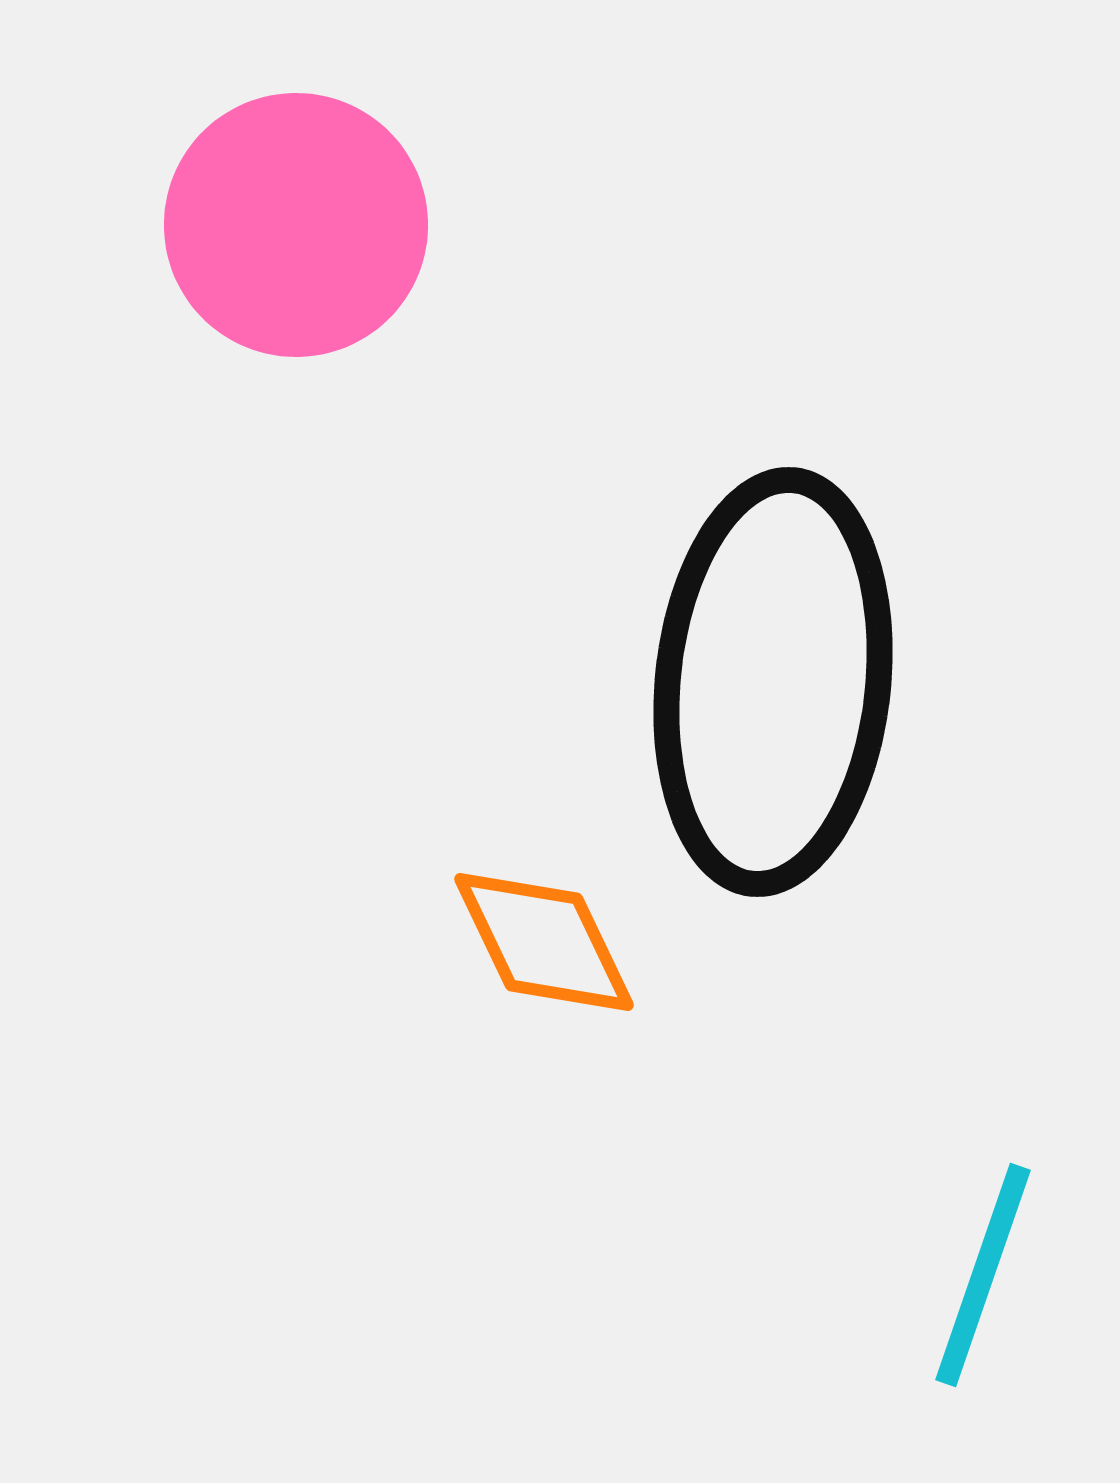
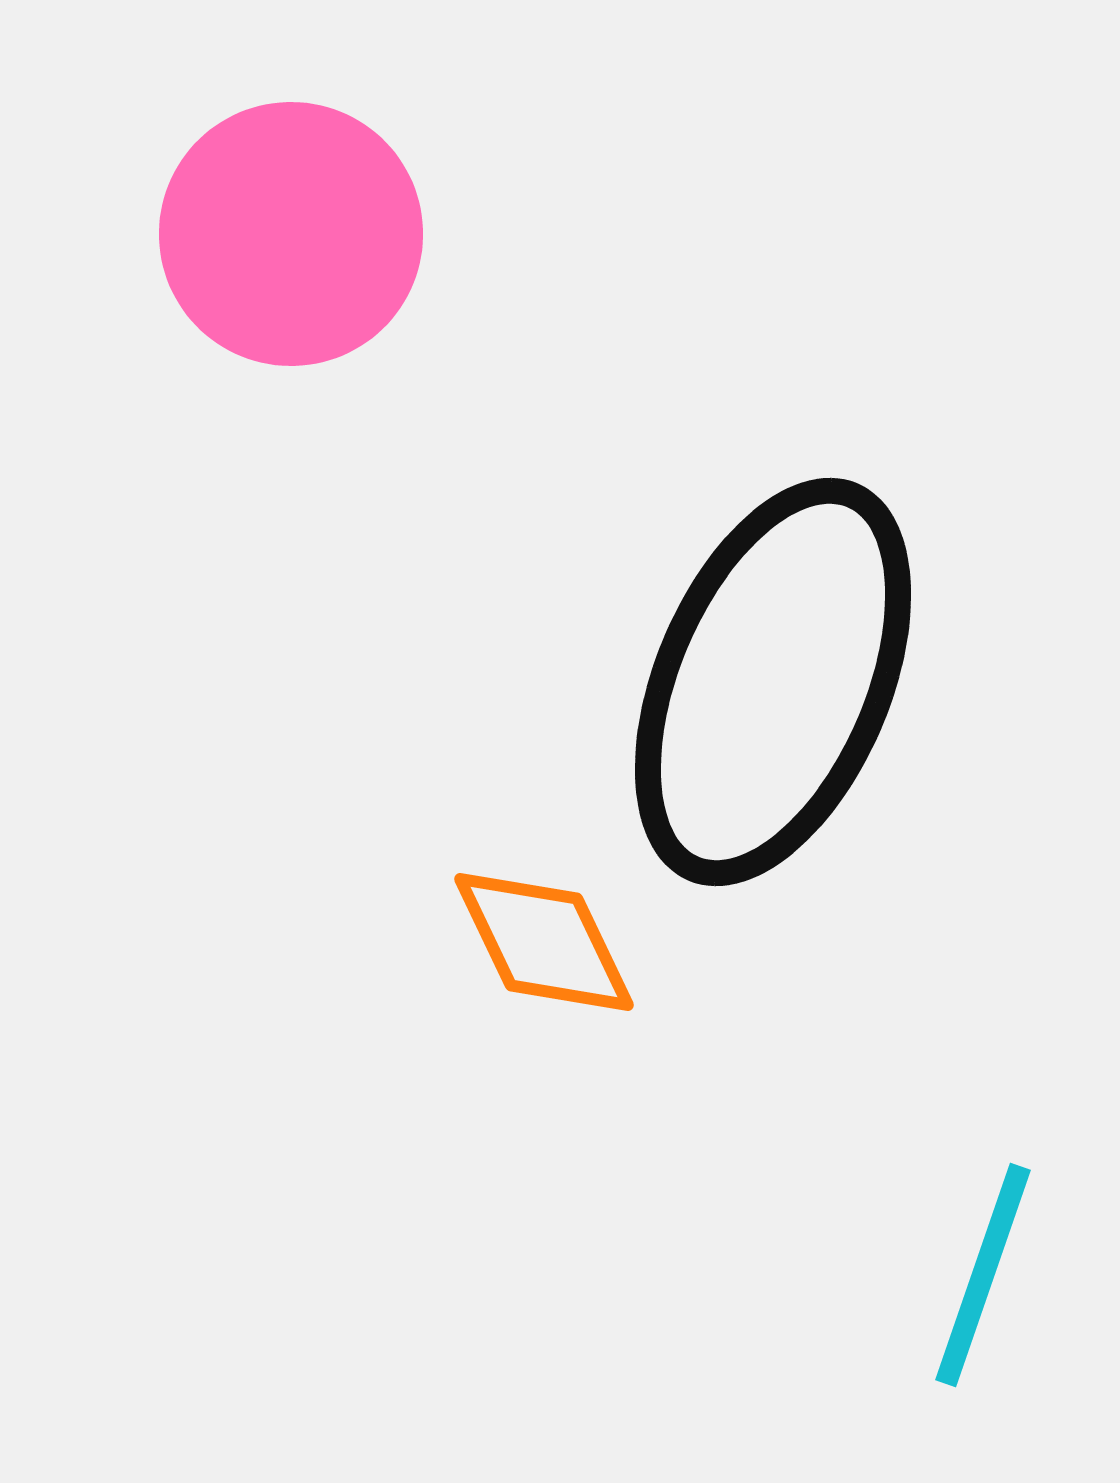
pink circle: moved 5 px left, 9 px down
black ellipse: rotated 17 degrees clockwise
